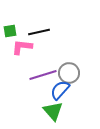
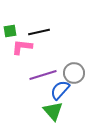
gray circle: moved 5 px right
